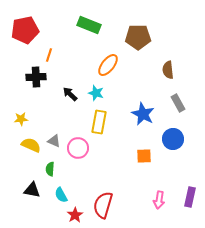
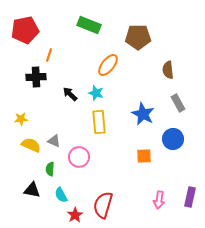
yellow rectangle: rotated 15 degrees counterclockwise
pink circle: moved 1 px right, 9 px down
